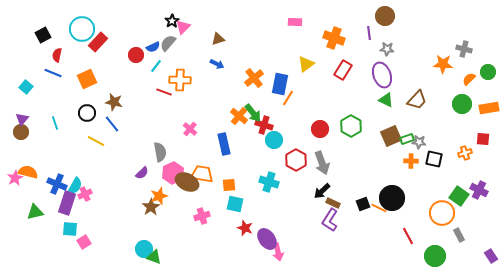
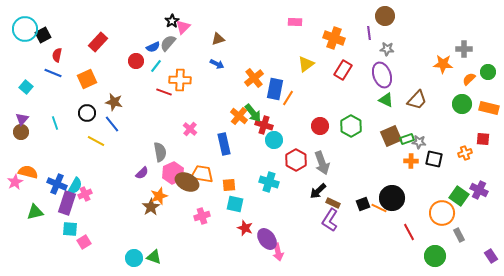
cyan circle at (82, 29): moved 57 px left
gray cross at (464, 49): rotated 14 degrees counterclockwise
red circle at (136, 55): moved 6 px down
blue rectangle at (280, 84): moved 5 px left, 5 px down
orange rectangle at (489, 108): rotated 24 degrees clockwise
red circle at (320, 129): moved 3 px up
pink star at (15, 178): moved 4 px down
black arrow at (322, 191): moved 4 px left
red line at (408, 236): moved 1 px right, 4 px up
cyan circle at (144, 249): moved 10 px left, 9 px down
